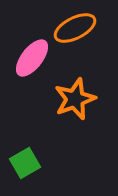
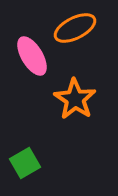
pink ellipse: moved 2 px up; rotated 69 degrees counterclockwise
orange star: rotated 18 degrees counterclockwise
